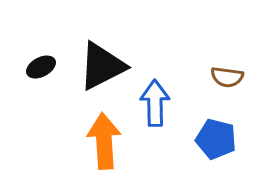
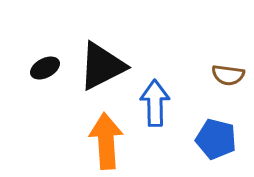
black ellipse: moved 4 px right, 1 px down
brown semicircle: moved 1 px right, 2 px up
orange arrow: moved 2 px right
